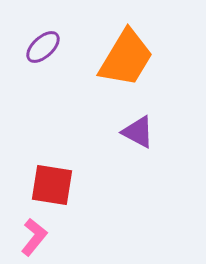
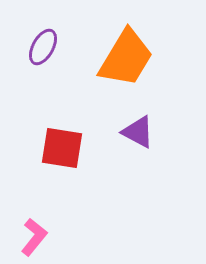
purple ellipse: rotated 18 degrees counterclockwise
red square: moved 10 px right, 37 px up
